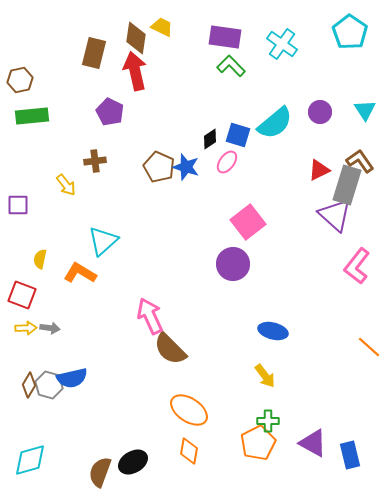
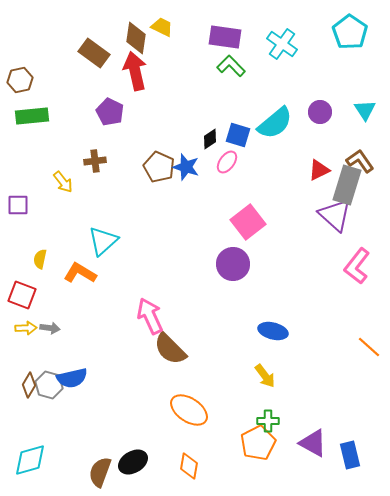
brown rectangle at (94, 53): rotated 68 degrees counterclockwise
yellow arrow at (66, 185): moved 3 px left, 3 px up
orange diamond at (189, 451): moved 15 px down
